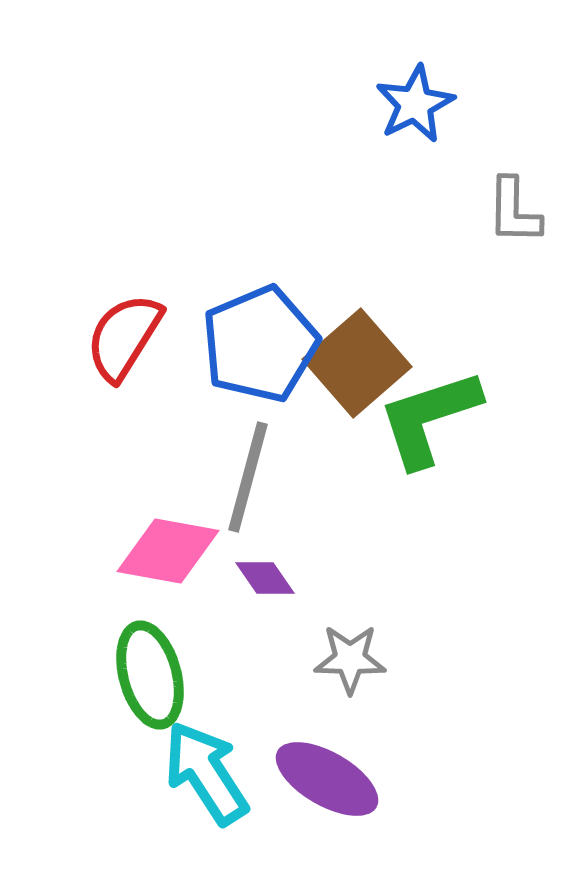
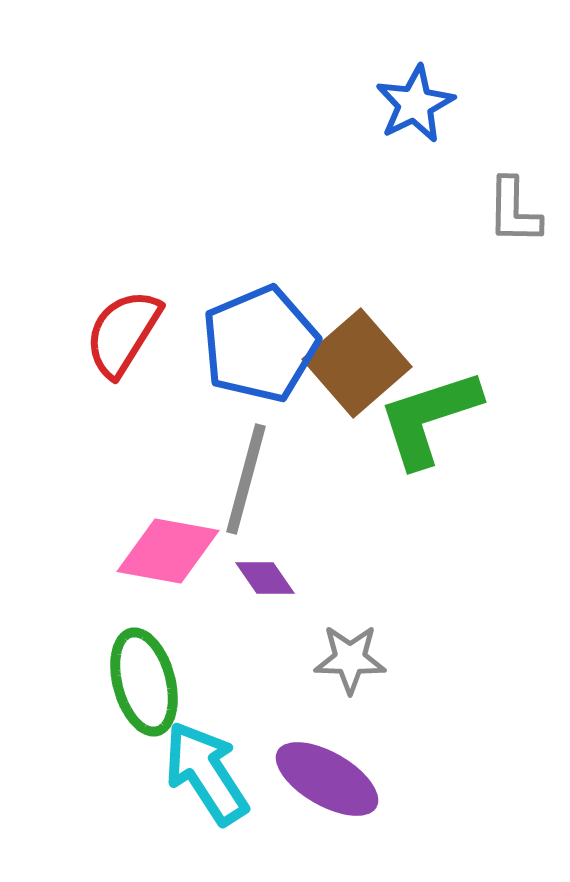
red semicircle: moved 1 px left, 4 px up
gray line: moved 2 px left, 2 px down
green ellipse: moved 6 px left, 7 px down
